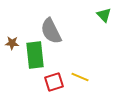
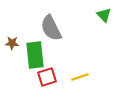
gray semicircle: moved 3 px up
yellow line: rotated 42 degrees counterclockwise
red square: moved 7 px left, 5 px up
